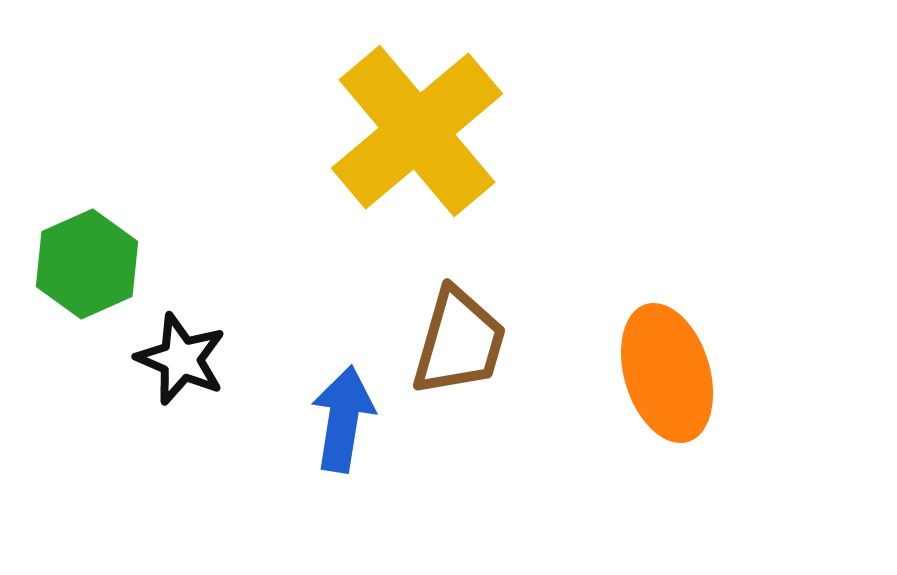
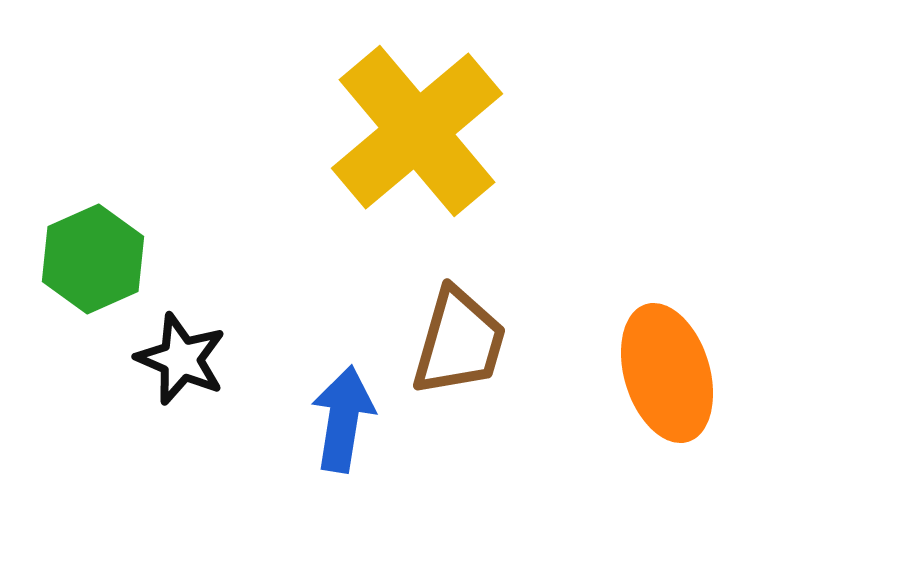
green hexagon: moved 6 px right, 5 px up
